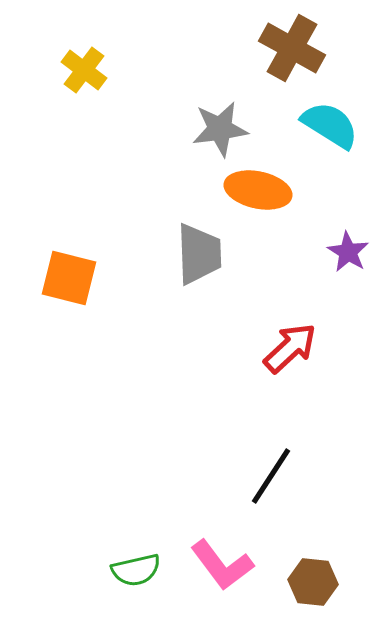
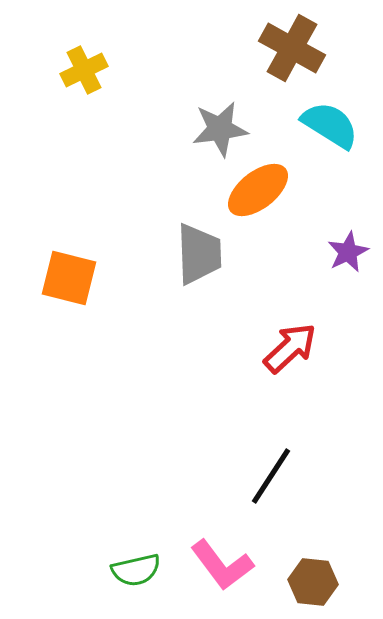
yellow cross: rotated 27 degrees clockwise
orange ellipse: rotated 50 degrees counterclockwise
purple star: rotated 15 degrees clockwise
